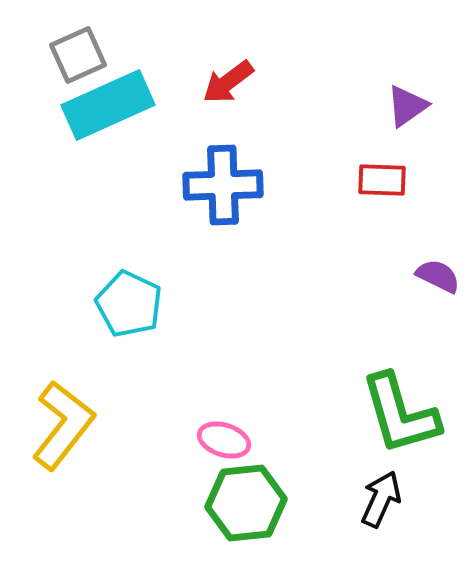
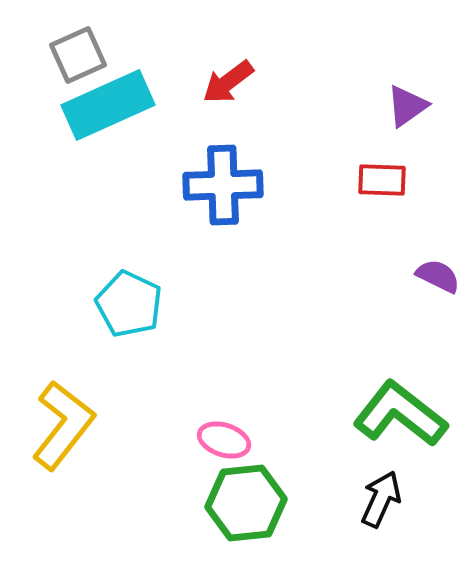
green L-shape: rotated 144 degrees clockwise
